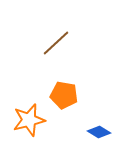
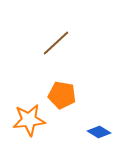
orange pentagon: moved 2 px left
orange star: rotated 8 degrees clockwise
